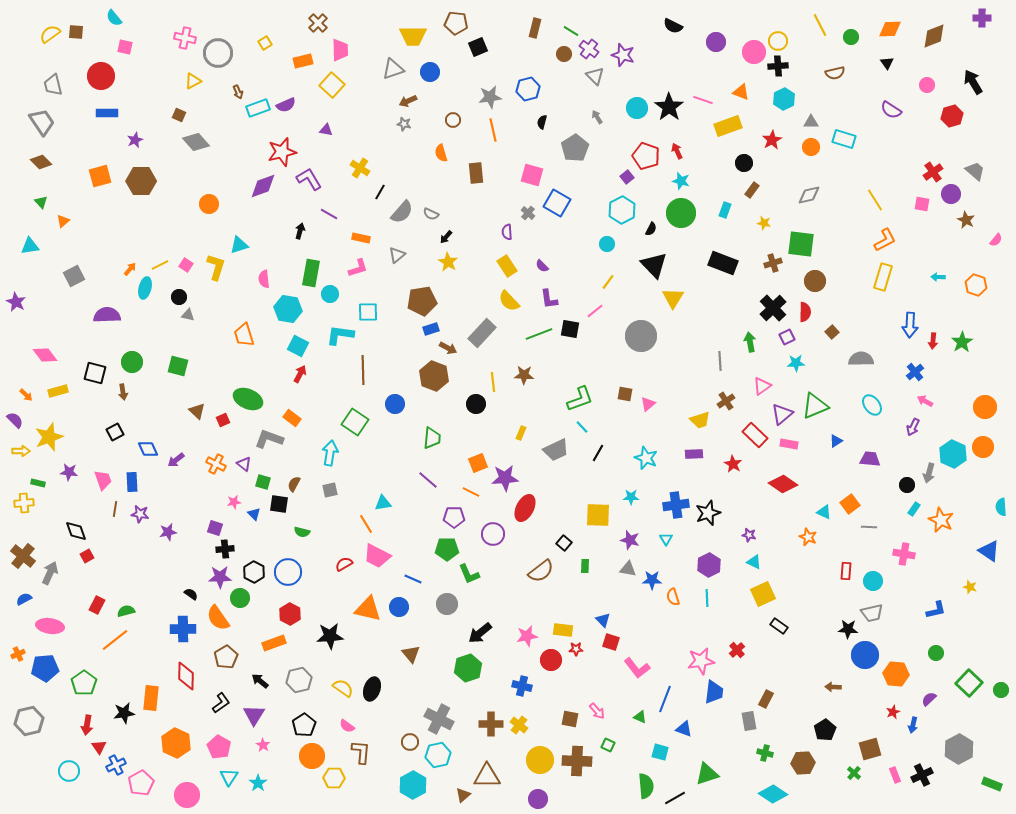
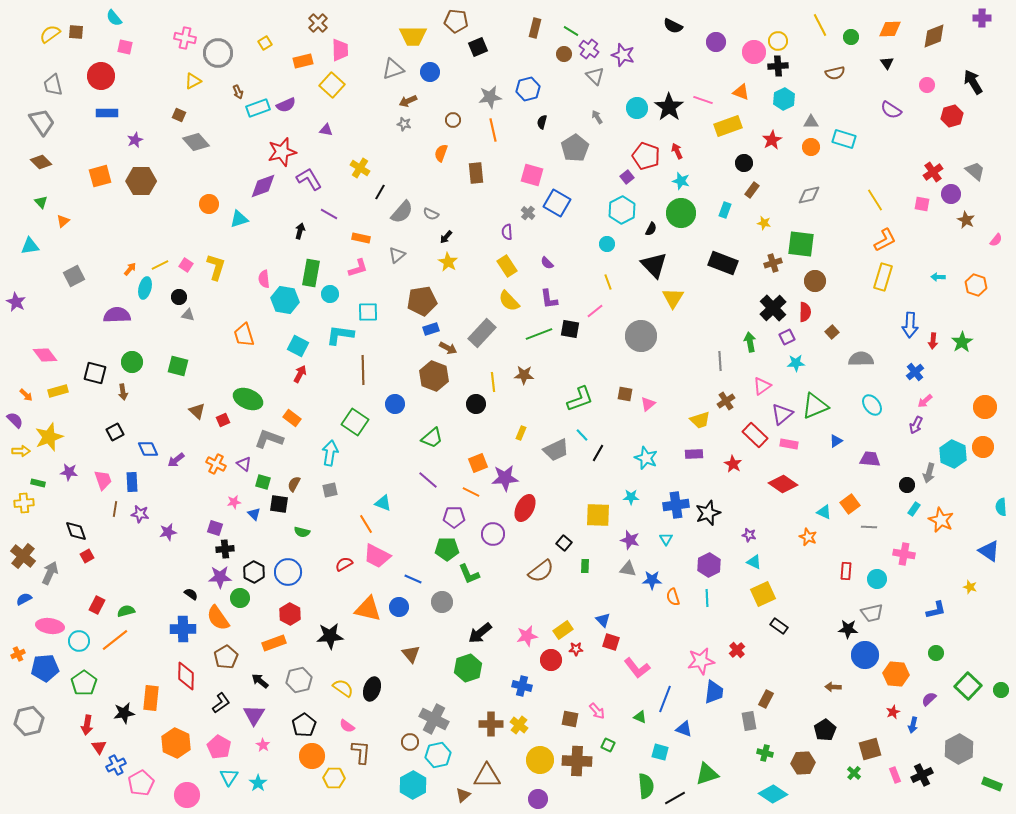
brown pentagon at (456, 23): moved 2 px up
orange semicircle at (441, 153): rotated 36 degrees clockwise
cyan triangle at (239, 245): moved 26 px up
purple semicircle at (542, 266): moved 5 px right, 3 px up
yellow line at (608, 282): rotated 56 degrees counterclockwise
cyan hexagon at (288, 309): moved 3 px left, 9 px up
purple semicircle at (107, 315): moved 10 px right
pink arrow at (925, 401): rotated 70 degrees counterclockwise
cyan line at (582, 427): moved 8 px down
purple arrow at (913, 427): moved 3 px right, 2 px up
green trapezoid at (432, 438): rotated 45 degrees clockwise
cyan triangle at (383, 503): rotated 30 degrees clockwise
cyan circle at (873, 581): moved 4 px right, 2 px up
gray circle at (447, 604): moved 5 px left, 2 px up
yellow rectangle at (563, 630): rotated 42 degrees counterclockwise
green square at (969, 683): moved 1 px left, 3 px down
gray cross at (439, 719): moved 5 px left
cyan circle at (69, 771): moved 10 px right, 130 px up
